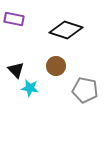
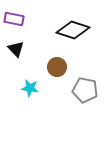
black diamond: moved 7 px right
brown circle: moved 1 px right, 1 px down
black triangle: moved 21 px up
